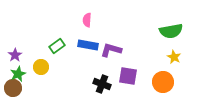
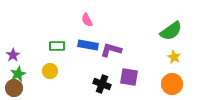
pink semicircle: rotated 32 degrees counterclockwise
green semicircle: rotated 25 degrees counterclockwise
green rectangle: rotated 35 degrees clockwise
purple star: moved 2 px left
yellow circle: moved 9 px right, 4 px down
purple square: moved 1 px right, 1 px down
orange circle: moved 9 px right, 2 px down
brown circle: moved 1 px right
